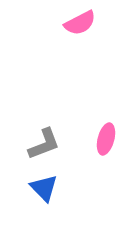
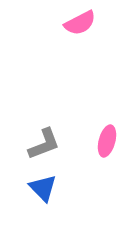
pink ellipse: moved 1 px right, 2 px down
blue triangle: moved 1 px left
